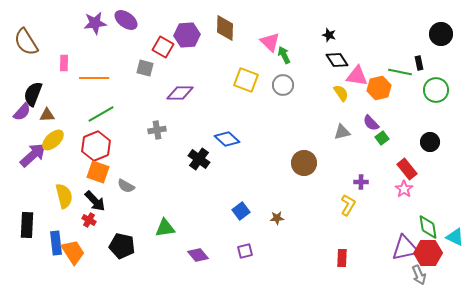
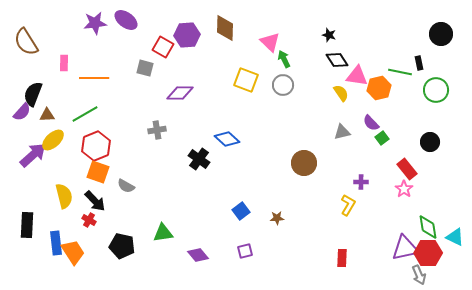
green arrow at (284, 55): moved 4 px down
green line at (101, 114): moved 16 px left
green triangle at (165, 228): moved 2 px left, 5 px down
